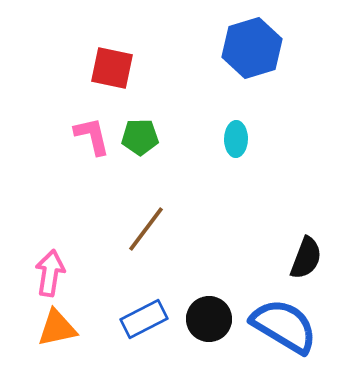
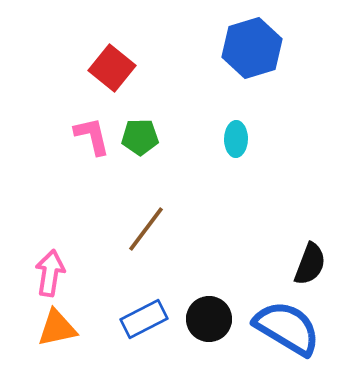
red square: rotated 27 degrees clockwise
black semicircle: moved 4 px right, 6 px down
blue semicircle: moved 3 px right, 2 px down
